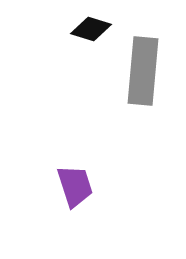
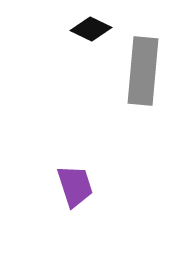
black diamond: rotated 9 degrees clockwise
